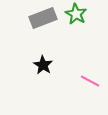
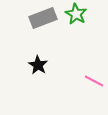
black star: moved 5 px left
pink line: moved 4 px right
